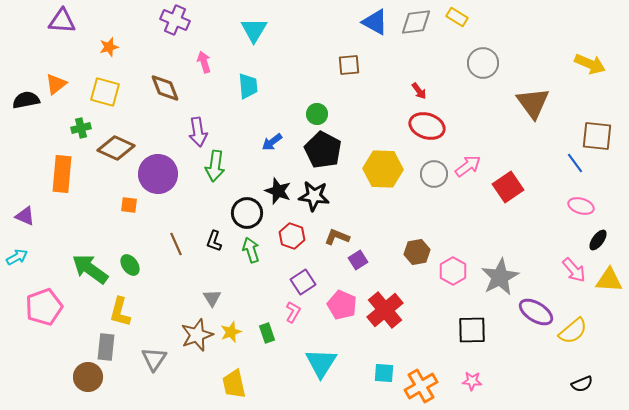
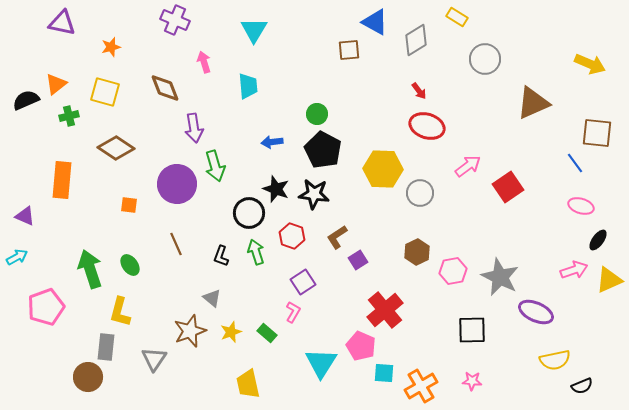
purple triangle at (62, 21): moved 2 px down; rotated 8 degrees clockwise
gray diamond at (416, 22): moved 18 px down; rotated 24 degrees counterclockwise
orange star at (109, 47): moved 2 px right
gray circle at (483, 63): moved 2 px right, 4 px up
brown square at (349, 65): moved 15 px up
black semicircle at (26, 100): rotated 12 degrees counterclockwise
brown triangle at (533, 103): rotated 42 degrees clockwise
green cross at (81, 128): moved 12 px left, 12 px up
purple arrow at (198, 132): moved 4 px left, 4 px up
brown square at (597, 136): moved 3 px up
blue arrow at (272, 142): rotated 30 degrees clockwise
brown diamond at (116, 148): rotated 9 degrees clockwise
green arrow at (215, 166): rotated 24 degrees counterclockwise
orange rectangle at (62, 174): moved 6 px down
purple circle at (158, 174): moved 19 px right, 10 px down
gray circle at (434, 174): moved 14 px left, 19 px down
black star at (278, 191): moved 2 px left, 2 px up
black star at (314, 196): moved 2 px up
black circle at (247, 213): moved 2 px right
brown L-shape at (337, 237): rotated 55 degrees counterclockwise
black L-shape at (214, 241): moved 7 px right, 15 px down
green arrow at (251, 250): moved 5 px right, 2 px down
brown hexagon at (417, 252): rotated 15 degrees counterclockwise
green arrow at (90, 269): rotated 36 degrees clockwise
pink arrow at (574, 270): rotated 68 degrees counterclockwise
pink hexagon at (453, 271): rotated 20 degrees clockwise
gray star at (500, 277): rotated 18 degrees counterclockwise
yellow triangle at (609, 280): rotated 28 degrees counterclockwise
gray triangle at (212, 298): rotated 18 degrees counterclockwise
pink pentagon at (342, 305): moved 19 px right, 41 px down
pink pentagon at (44, 307): moved 2 px right
purple ellipse at (536, 312): rotated 8 degrees counterclockwise
yellow semicircle at (573, 331): moved 18 px left, 29 px down; rotated 28 degrees clockwise
green rectangle at (267, 333): rotated 30 degrees counterclockwise
brown star at (197, 335): moved 7 px left, 4 px up
yellow trapezoid at (234, 384): moved 14 px right
black semicircle at (582, 384): moved 2 px down
